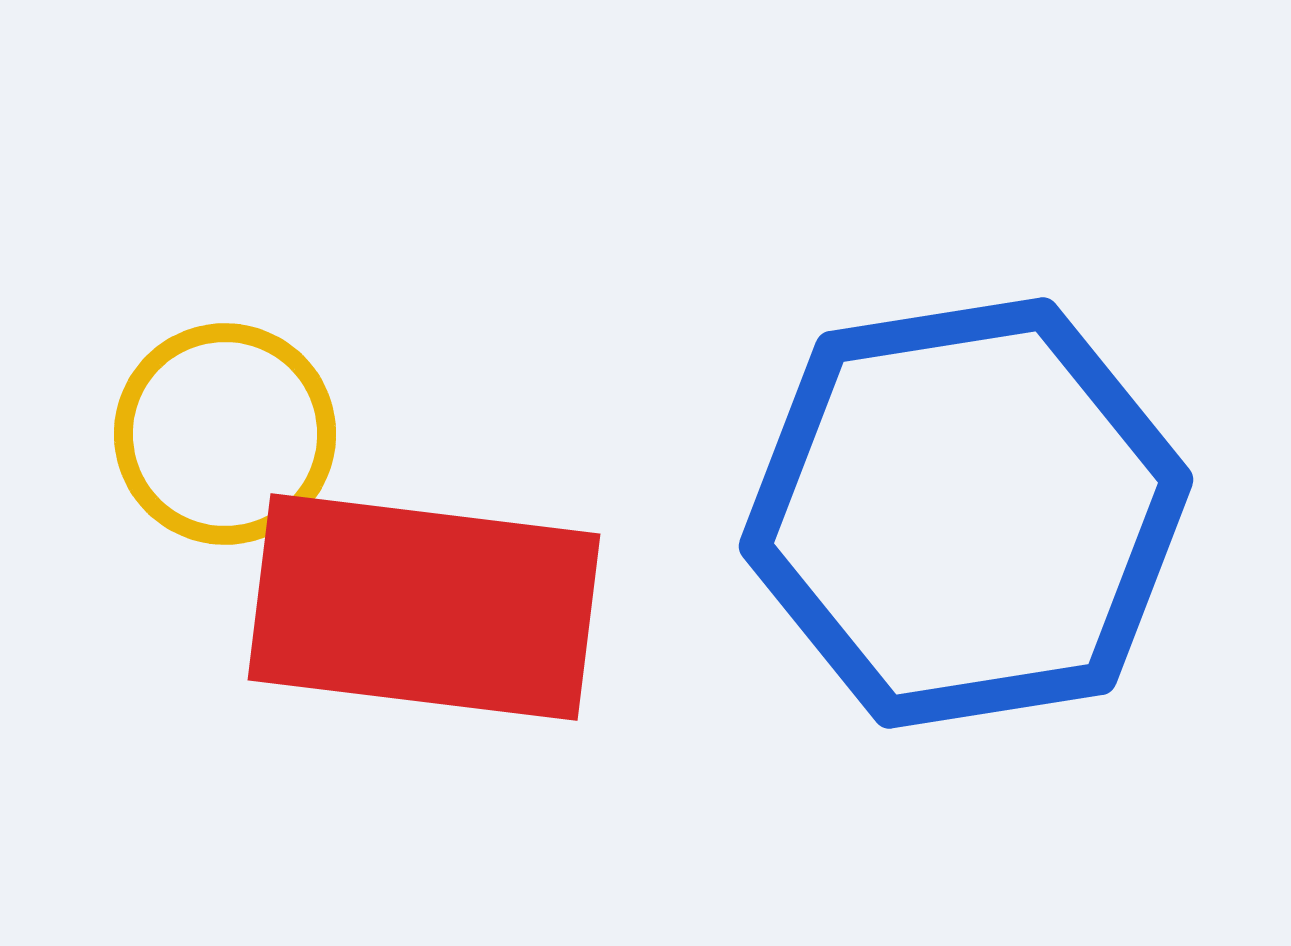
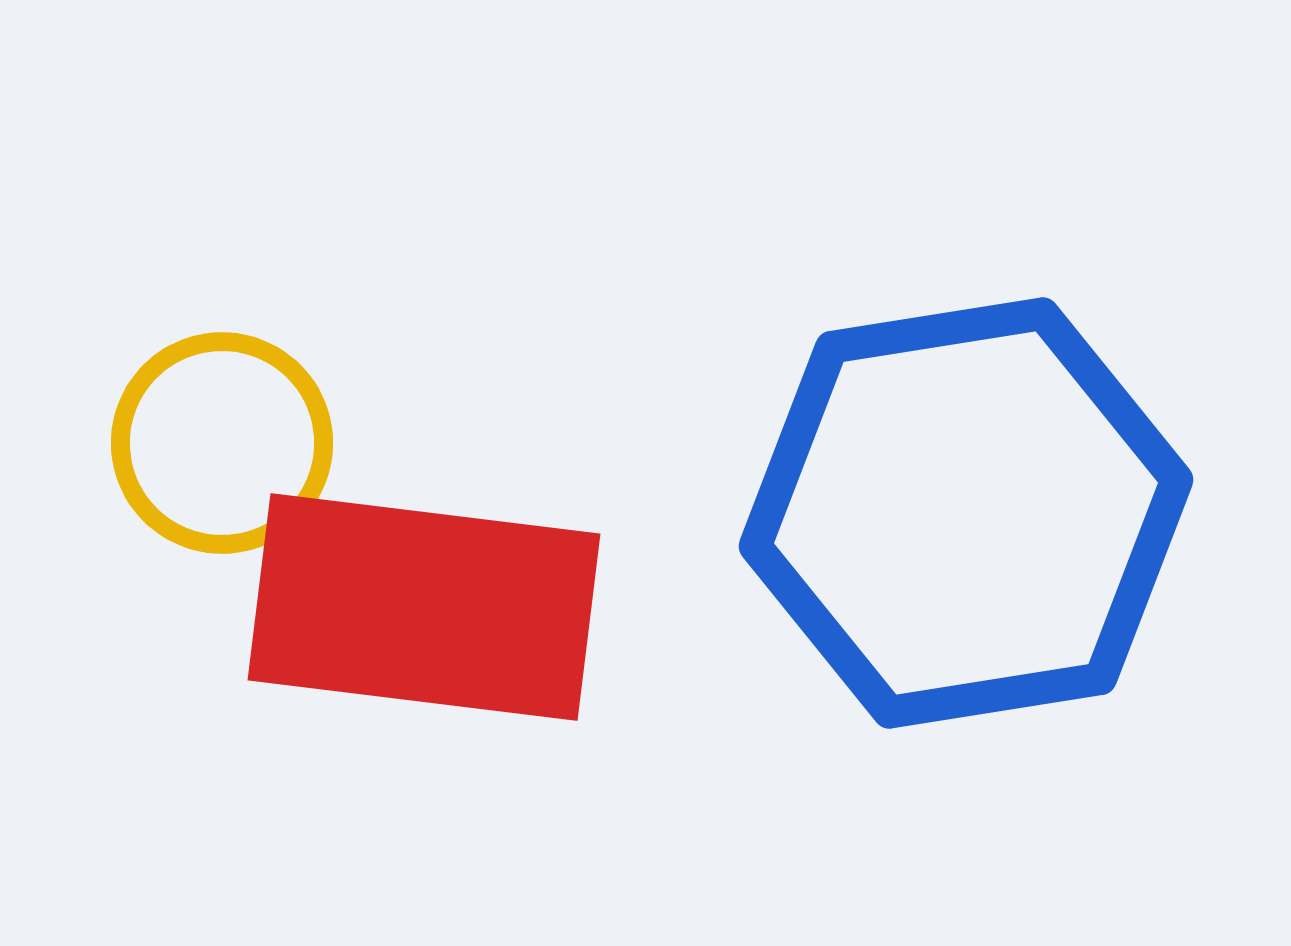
yellow circle: moved 3 px left, 9 px down
